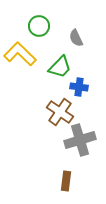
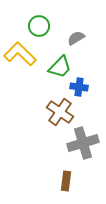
gray semicircle: rotated 84 degrees clockwise
gray cross: moved 3 px right, 3 px down
